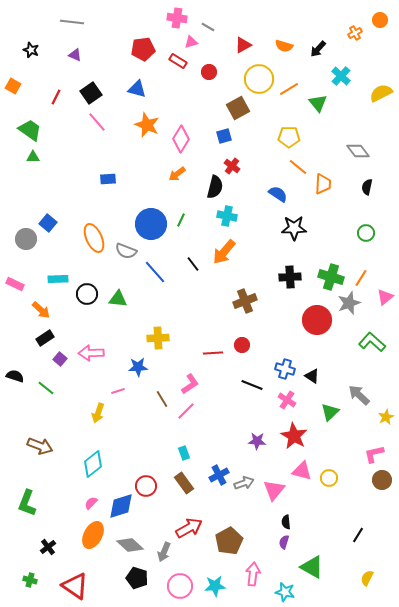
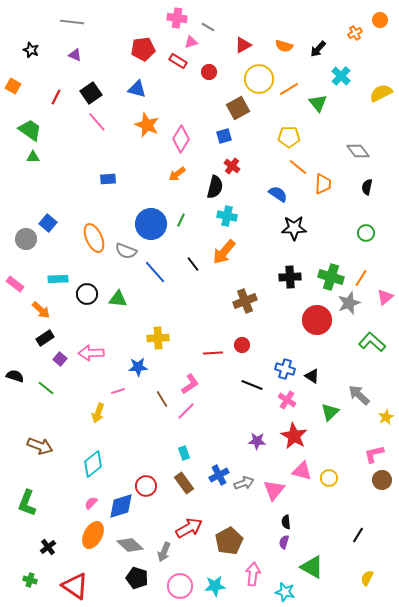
pink rectangle at (15, 284): rotated 12 degrees clockwise
